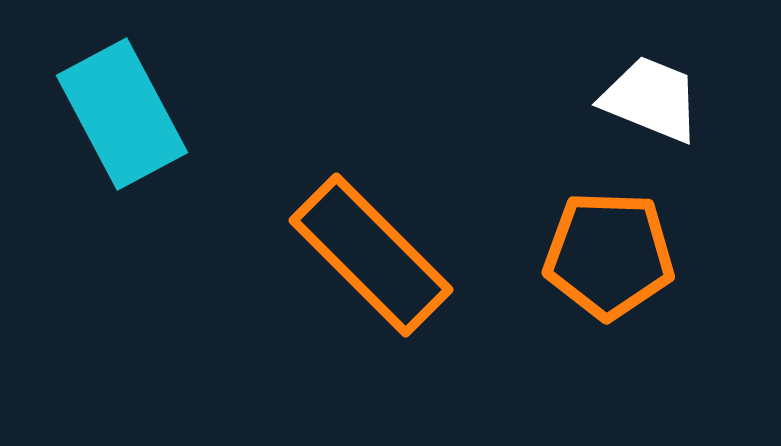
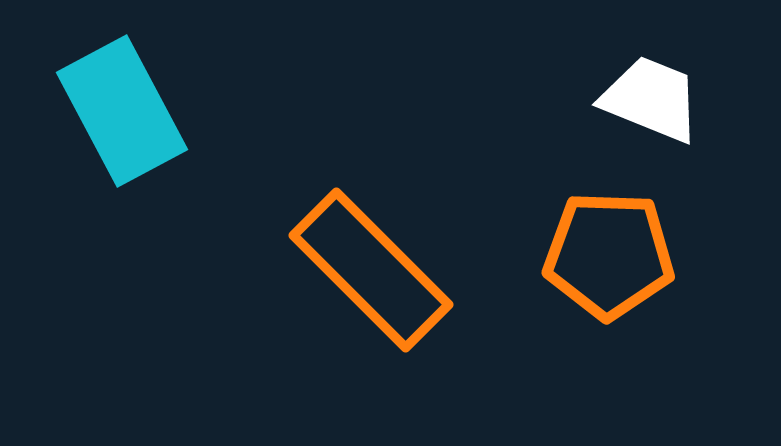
cyan rectangle: moved 3 px up
orange rectangle: moved 15 px down
